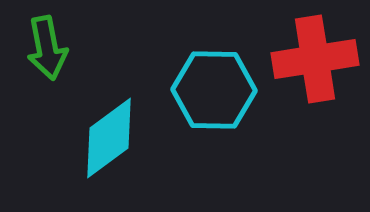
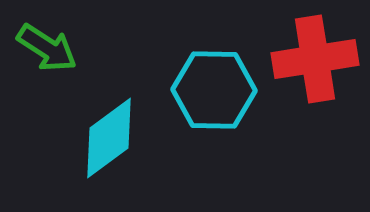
green arrow: rotated 46 degrees counterclockwise
